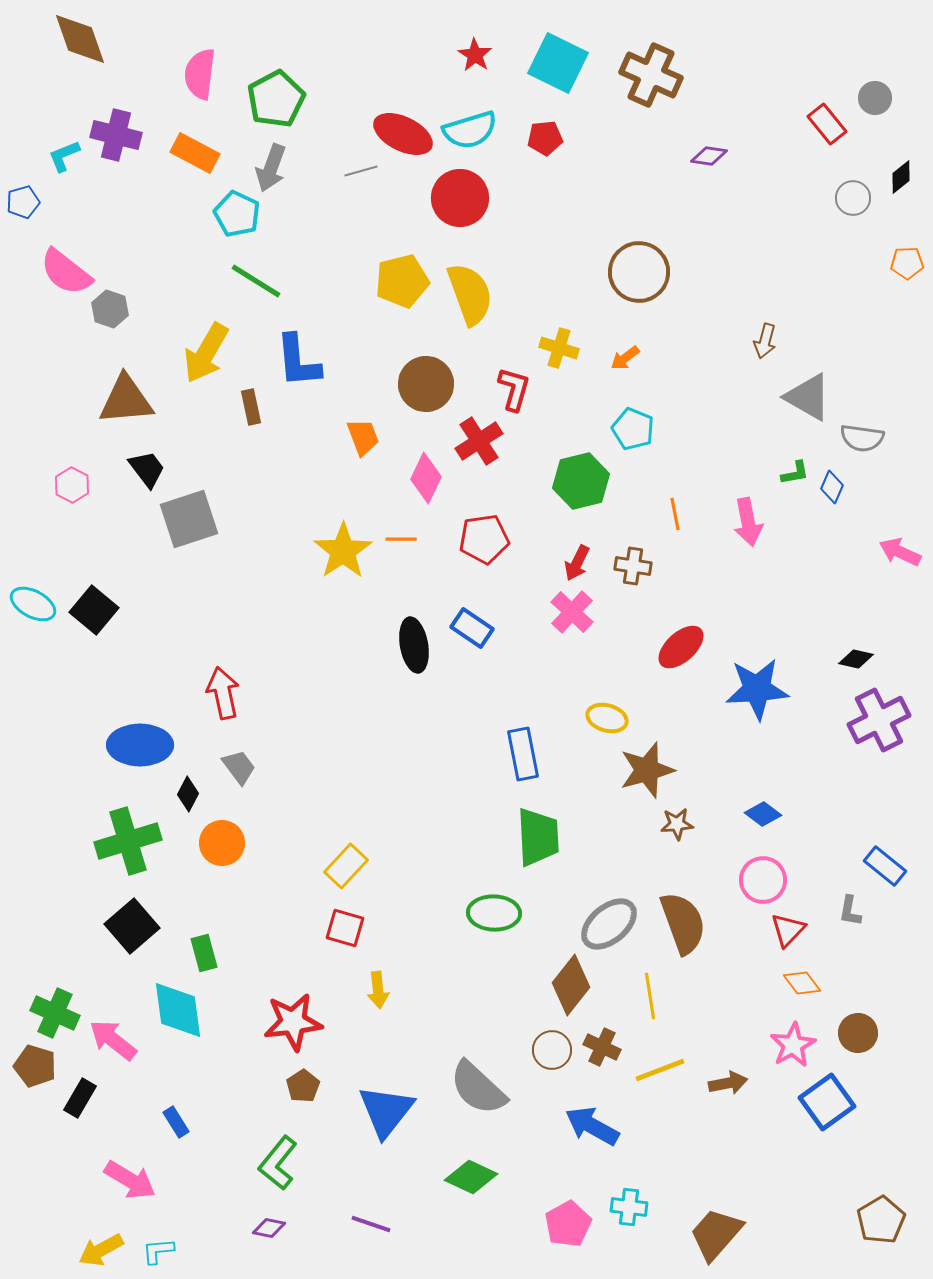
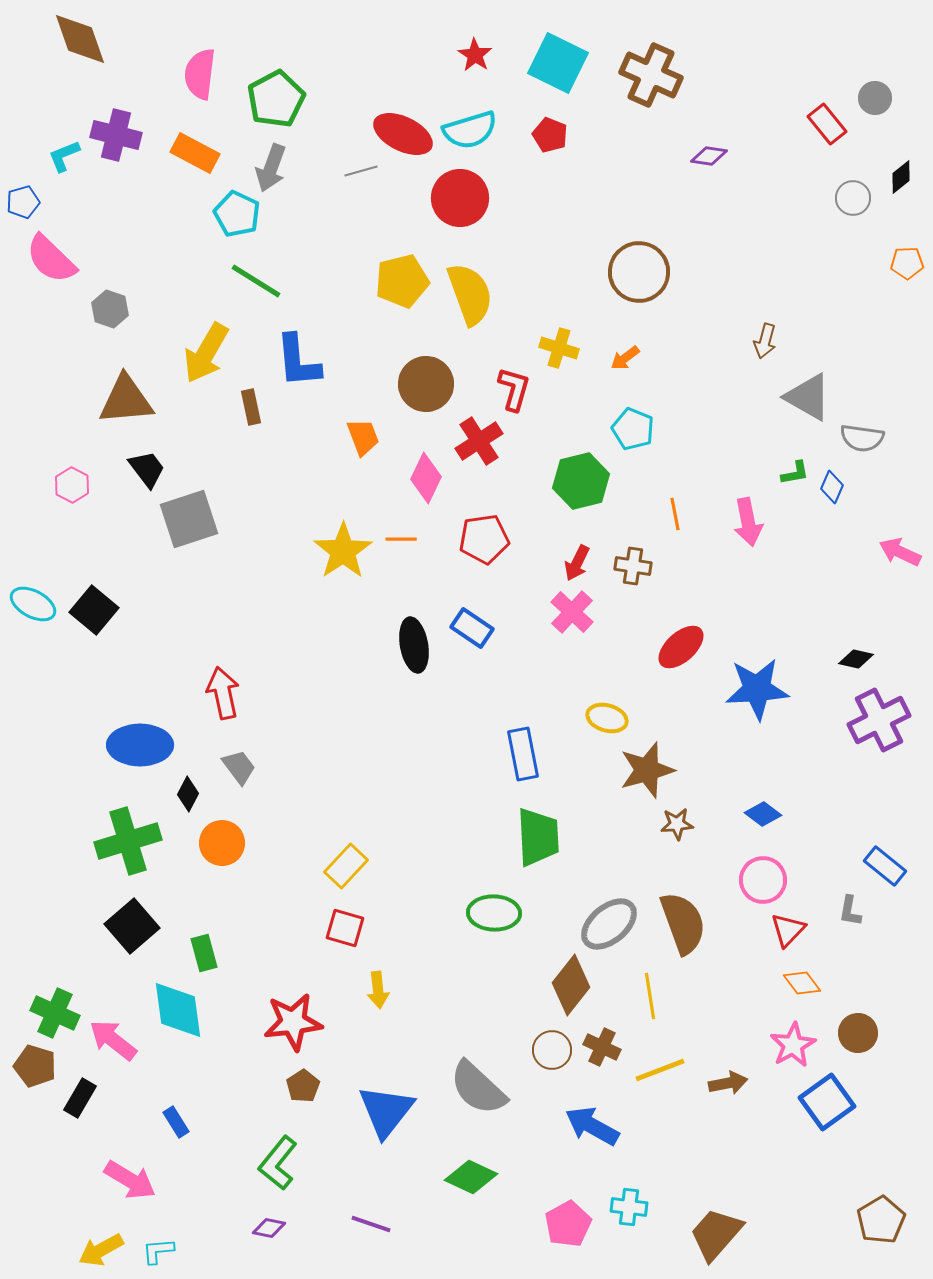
red pentagon at (545, 138): moved 5 px right, 3 px up; rotated 28 degrees clockwise
pink semicircle at (66, 272): moved 15 px left, 13 px up; rotated 6 degrees clockwise
